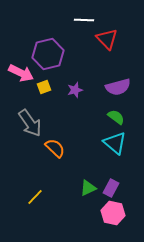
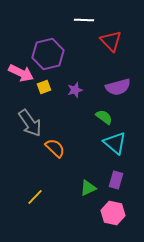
red triangle: moved 4 px right, 2 px down
green semicircle: moved 12 px left
purple rectangle: moved 5 px right, 8 px up; rotated 12 degrees counterclockwise
